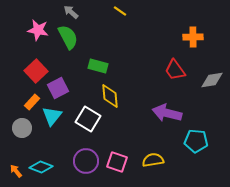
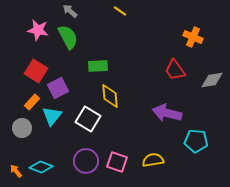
gray arrow: moved 1 px left, 1 px up
orange cross: rotated 24 degrees clockwise
green rectangle: rotated 18 degrees counterclockwise
red square: rotated 15 degrees counterclockwise
